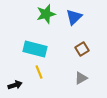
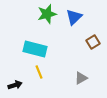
green star: moved 1 px right
brown square: moved 11 px right, 7 px up
